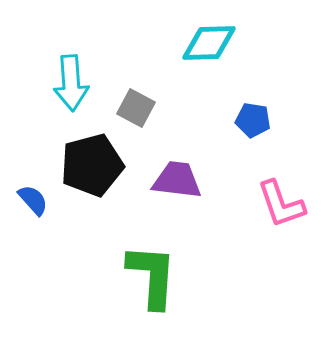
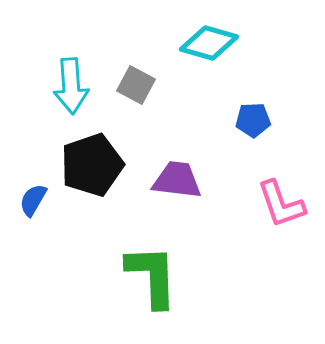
cyan diamond: rotated 18 degrees clockwise
cyan arrow: moved 3 px down
gray square: moved 23 px up
blue pentagon: rotated 12 degrees counterclockwise
black pentagon: rotated 4 degrees counterclockwise
blue semicircle: rotated 108 degrees counterclockwise
green L-shape: rotated 6 degrees counterclockwise
